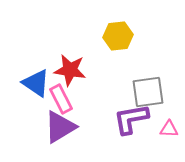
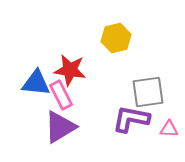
yellow hexagon: moved 2 px left, 2 px down; rotated 8 degrees counterclockwise
blue triangle: rotated 28 degrees counterclockwise
pink rectangle: moved 4 px up
purple L-shape: rotated 21 degrees clockwise
